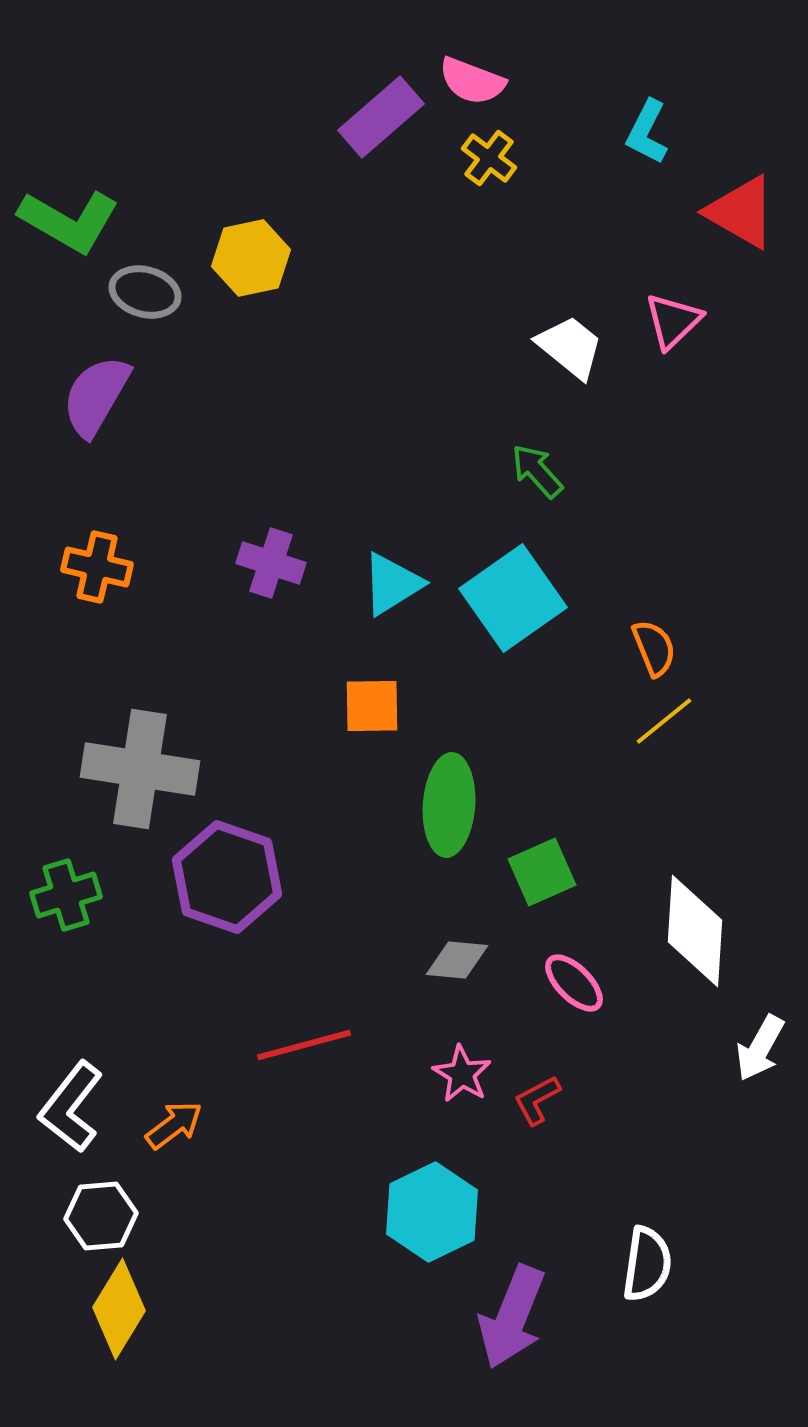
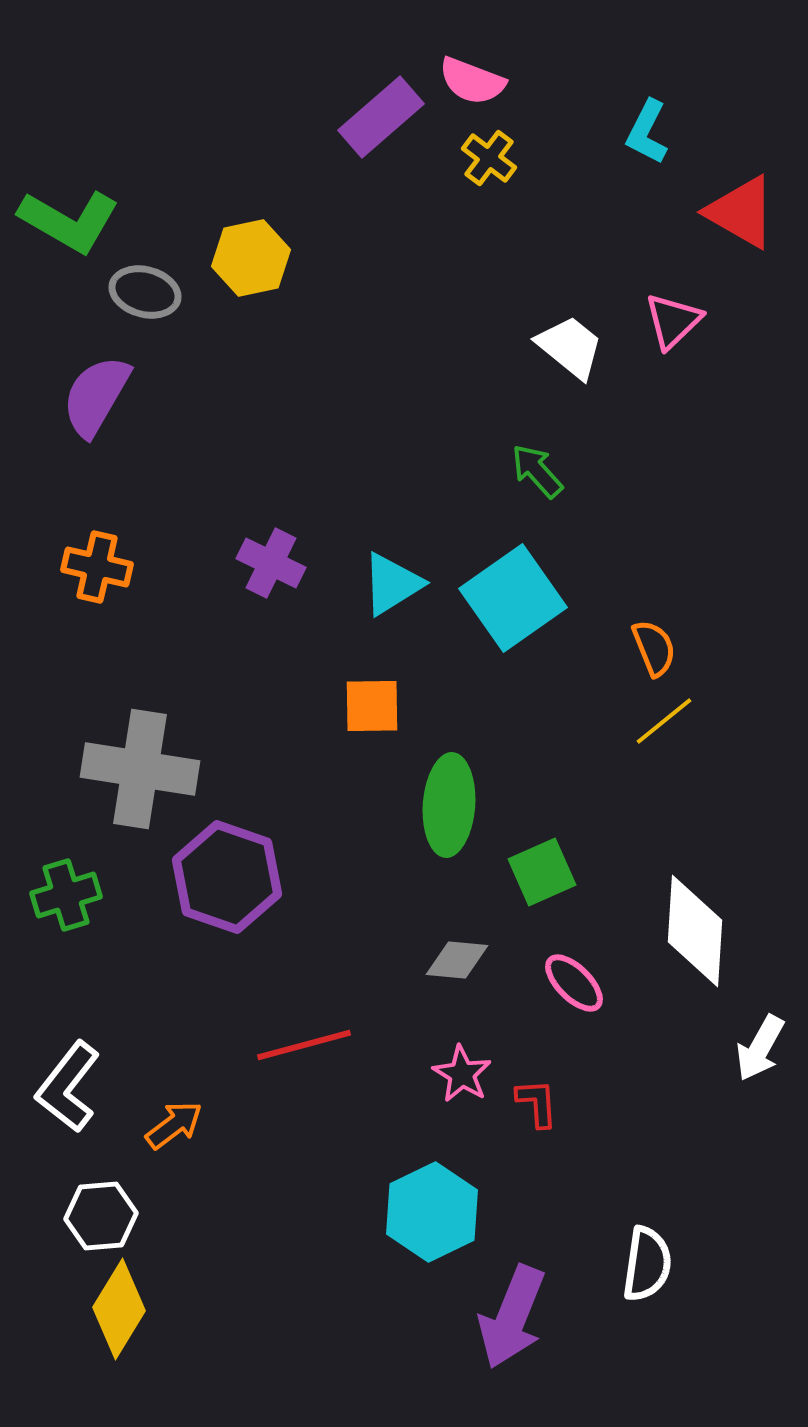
purple cross: rotated 8 degrees clockwise
red L-shape: moved 3 px down; rotated 114 degrees clockwise
white L-shape: moved 3 px left, 20 px up
